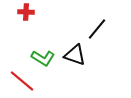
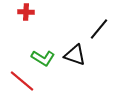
black line: moved 2 px right
